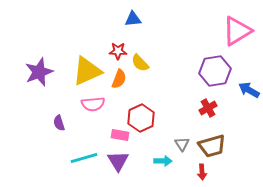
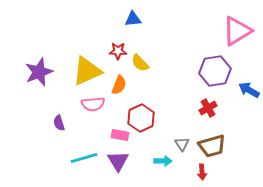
orange semicircle: moved 6 px down
